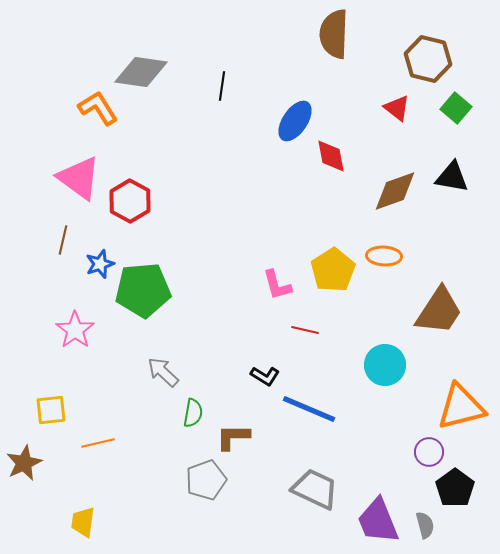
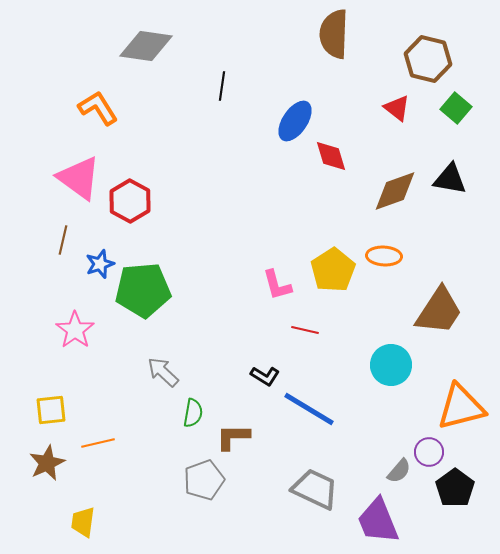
gray diamond: moved 5 px right, 26 px up
red diamond: rotated 6 degrees counterclockwise
black triangle: moved 2 px left, 2 px down
cyan circle: moved 6 px right
blue line: rotated 8 degrees clockwise
brown star: moved 23 px right
gray pentagon: moved 2 px left
gray semicircle: moved 26 px left, 54 px up; rotated 56 degrees clockwise
